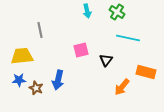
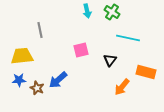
green cross: moved 5 px left
black triangle: moved 4 px right
blue arrow: rotated 36 degrees clockwise
brown star: moved 1 px right
